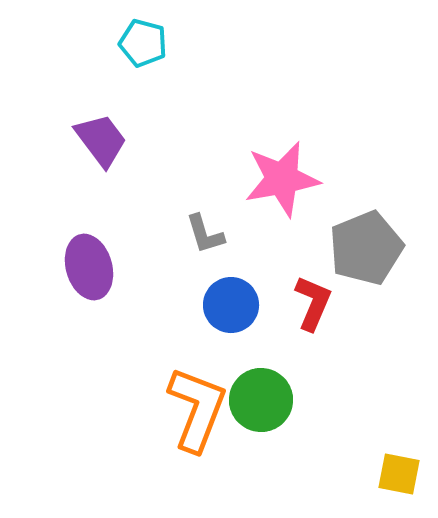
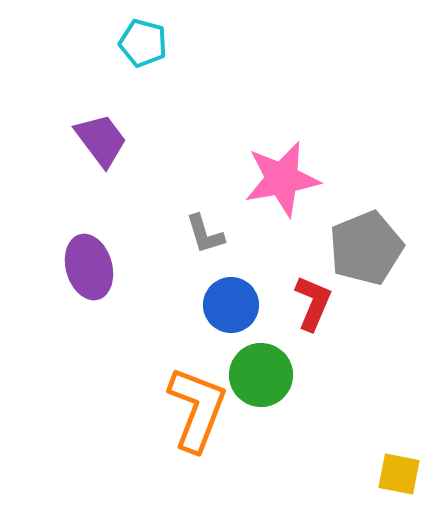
green circle: moved 25 px up
